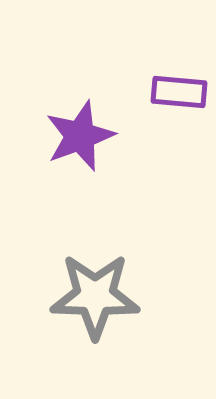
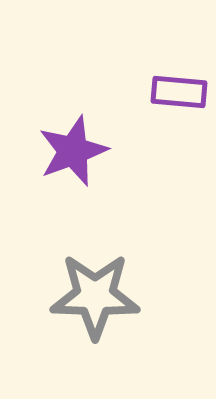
purple star: moved 7 px left, 15 px down
